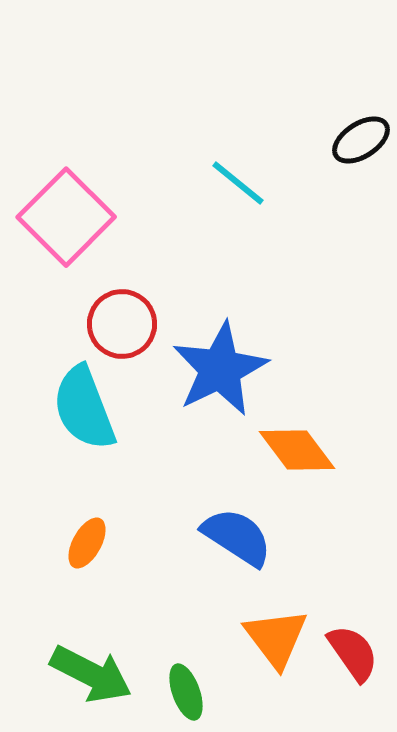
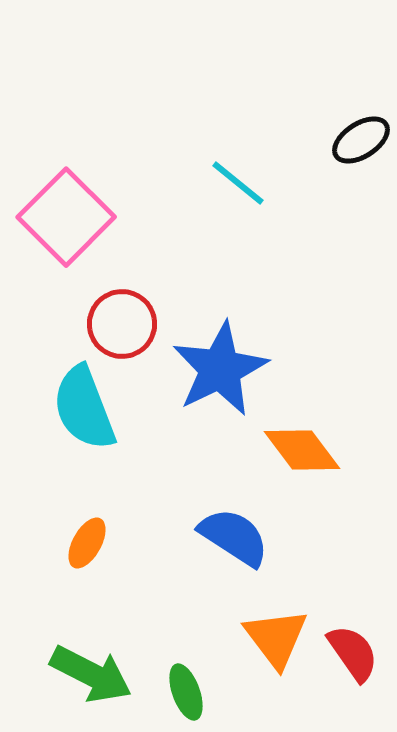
orange diamond: moved 5 px right
blue semicircle: moved 3 px left
